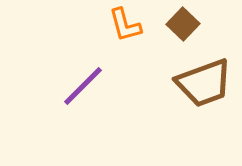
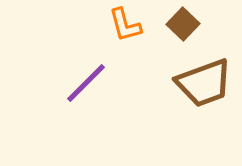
purple line: moved 3 px right, 3 px up
